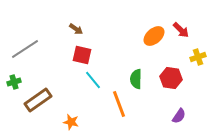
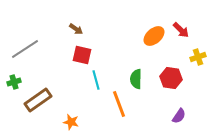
cyan line: moved 3 px right; rotated 24 degrees clockwise
